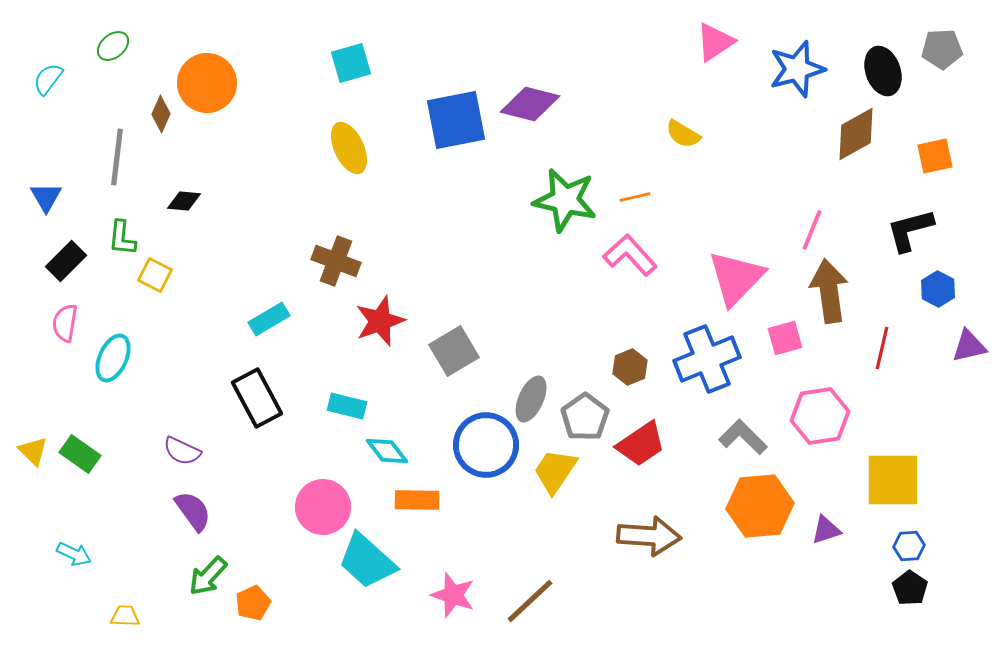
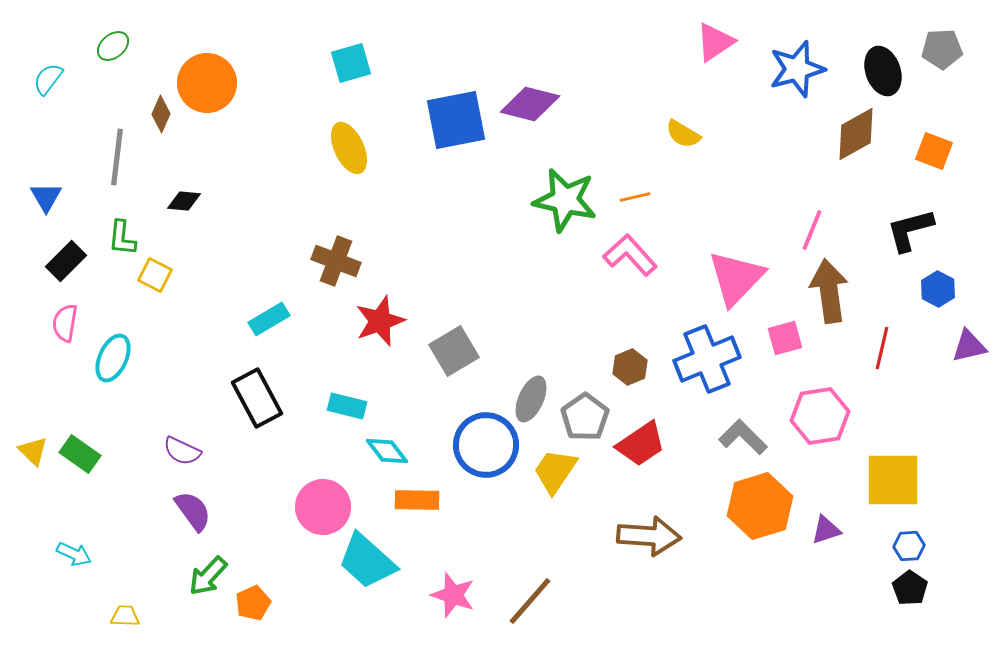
orange square at (935, 156): moved 1 px left, 5 px up; rotated 33 degrees clockwise
orange hexagon at (760, 506): rotated 12 degrees counterclockwise
brown line at (530, 601): rotated 6 degrees counterclockwise
